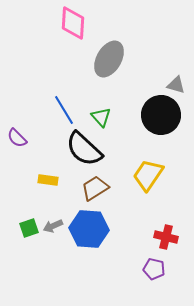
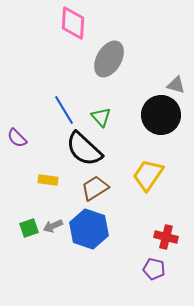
blue hexagon: rotated 15 degrees clockwise
